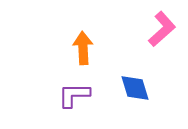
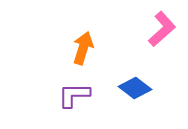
orange arrow: rotated 20 degrees clockwise
blue diamond: rotated 36 degrees counterclockwise
